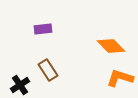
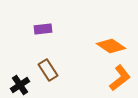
orange diamond: rotated 12 degrees counterclockwise
orange L-shape: rotated 124 degrees clockwise
